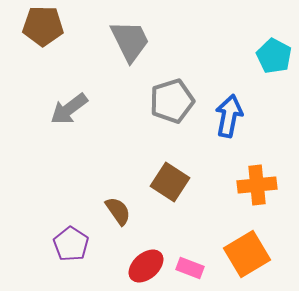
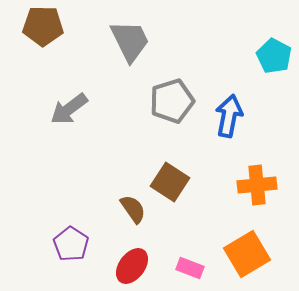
brown semicircle: moved 15 px right, 2 px up
red ellipse: moved 14 px left; rotated 12 degrees counterclockwise
